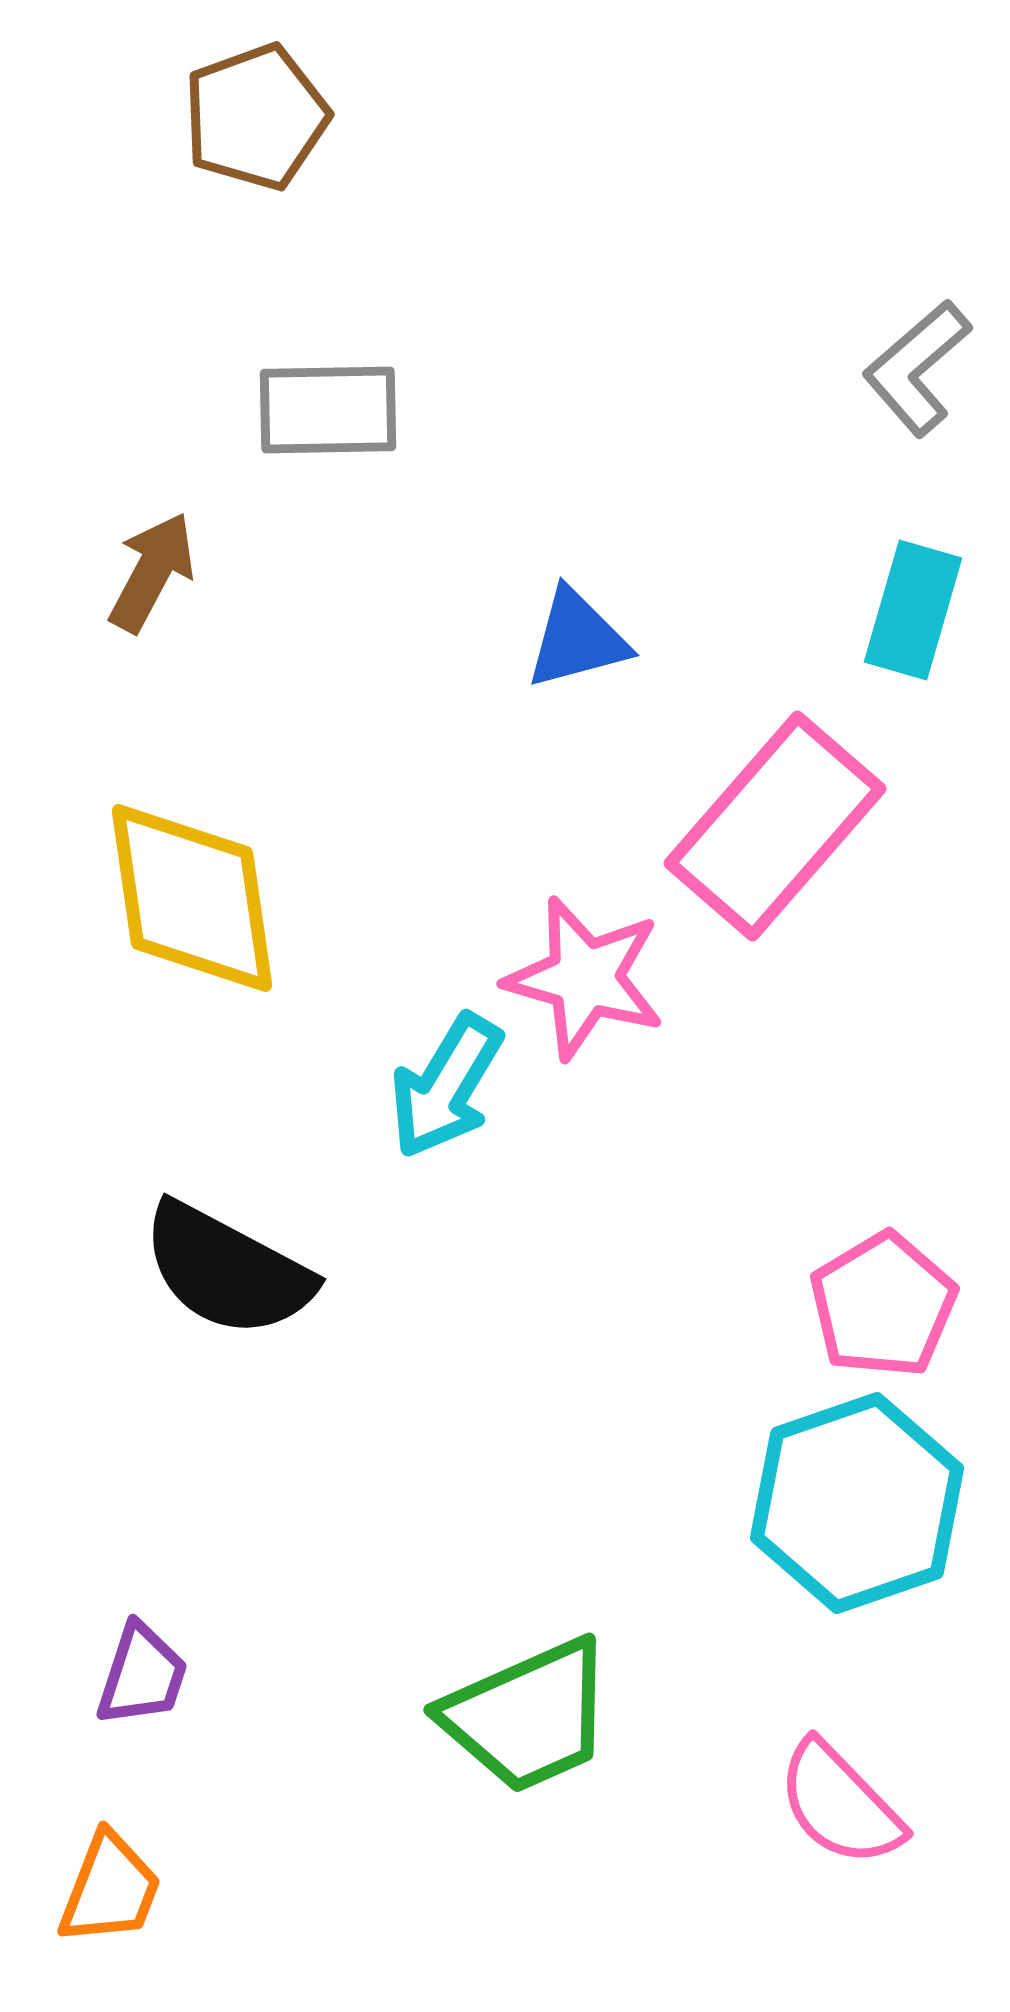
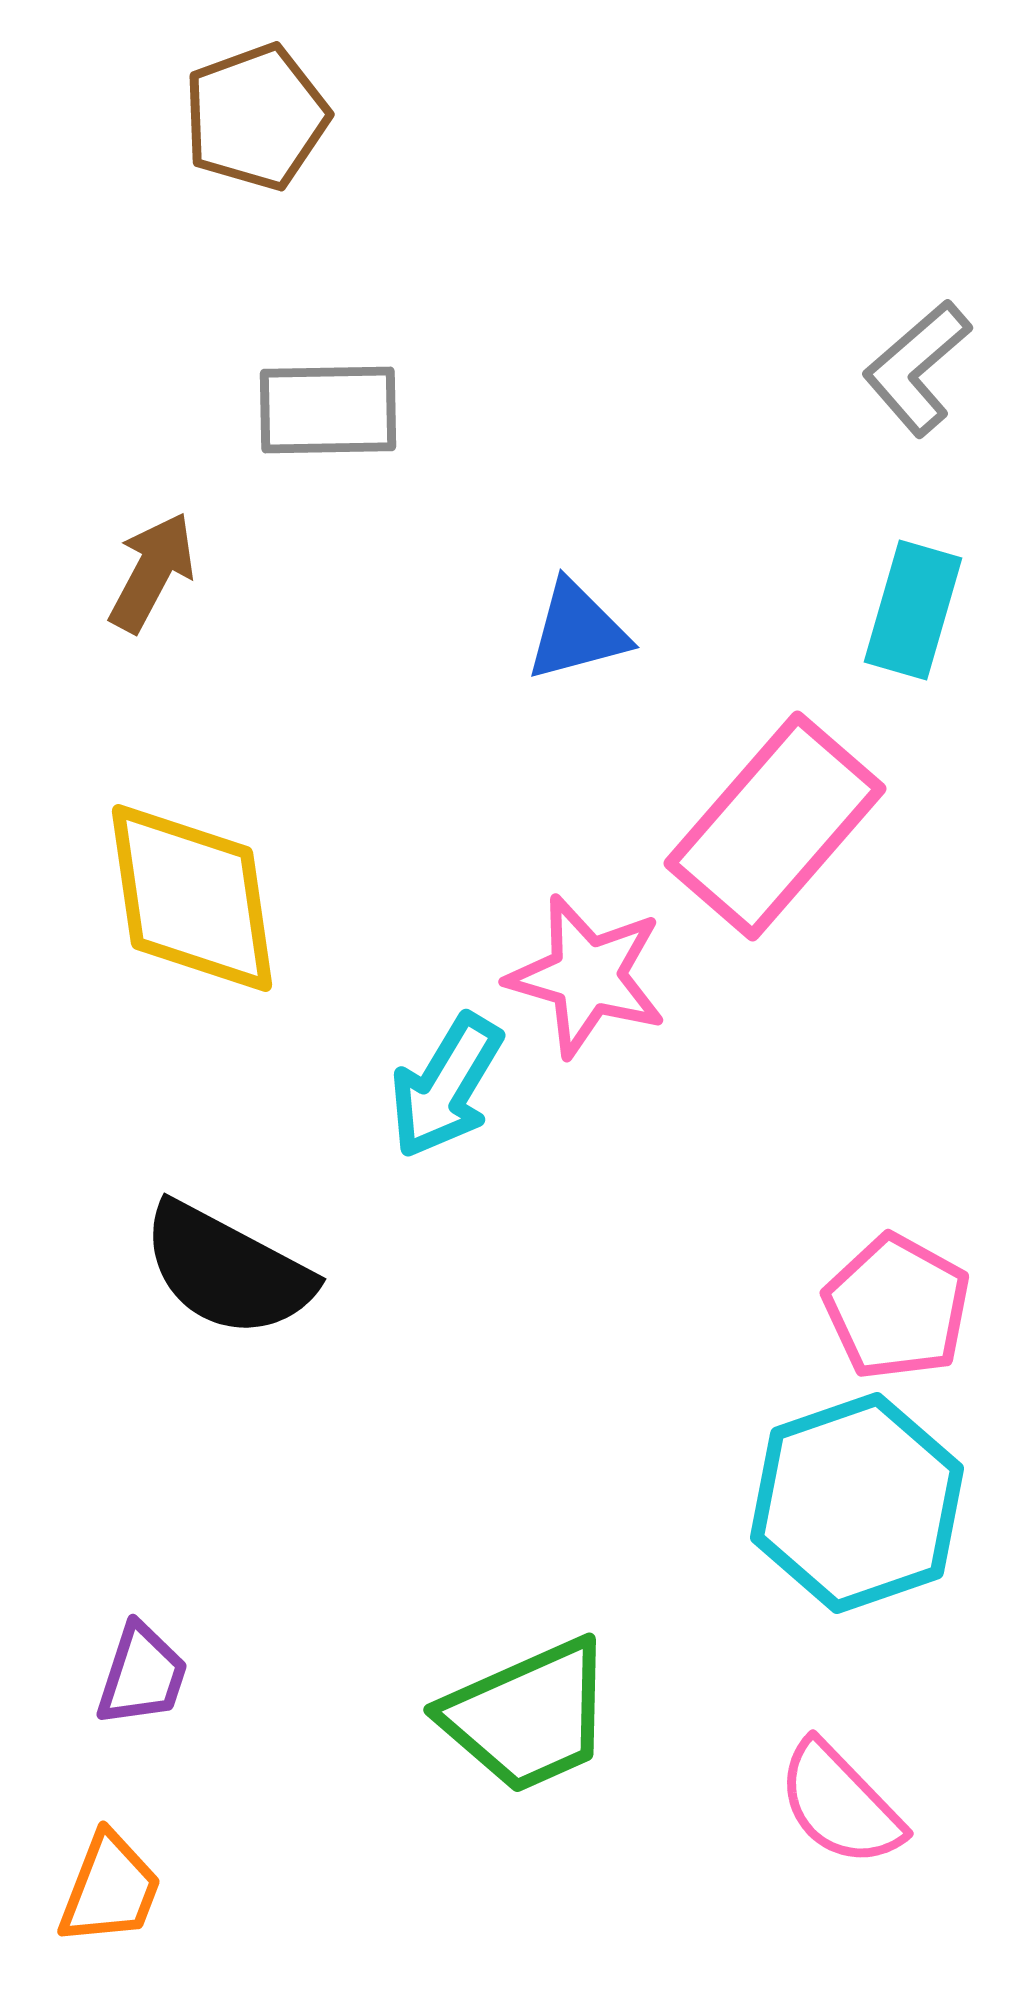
blue triangle: moved 8 px up
pink star: moved 2 px right, 2 px up
pink pentagon: moved 14 px right, 2 px down; rotated 12 degrees counterclockwise
